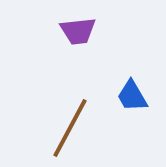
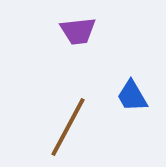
brown line: moved 2 px left, 1 px up
